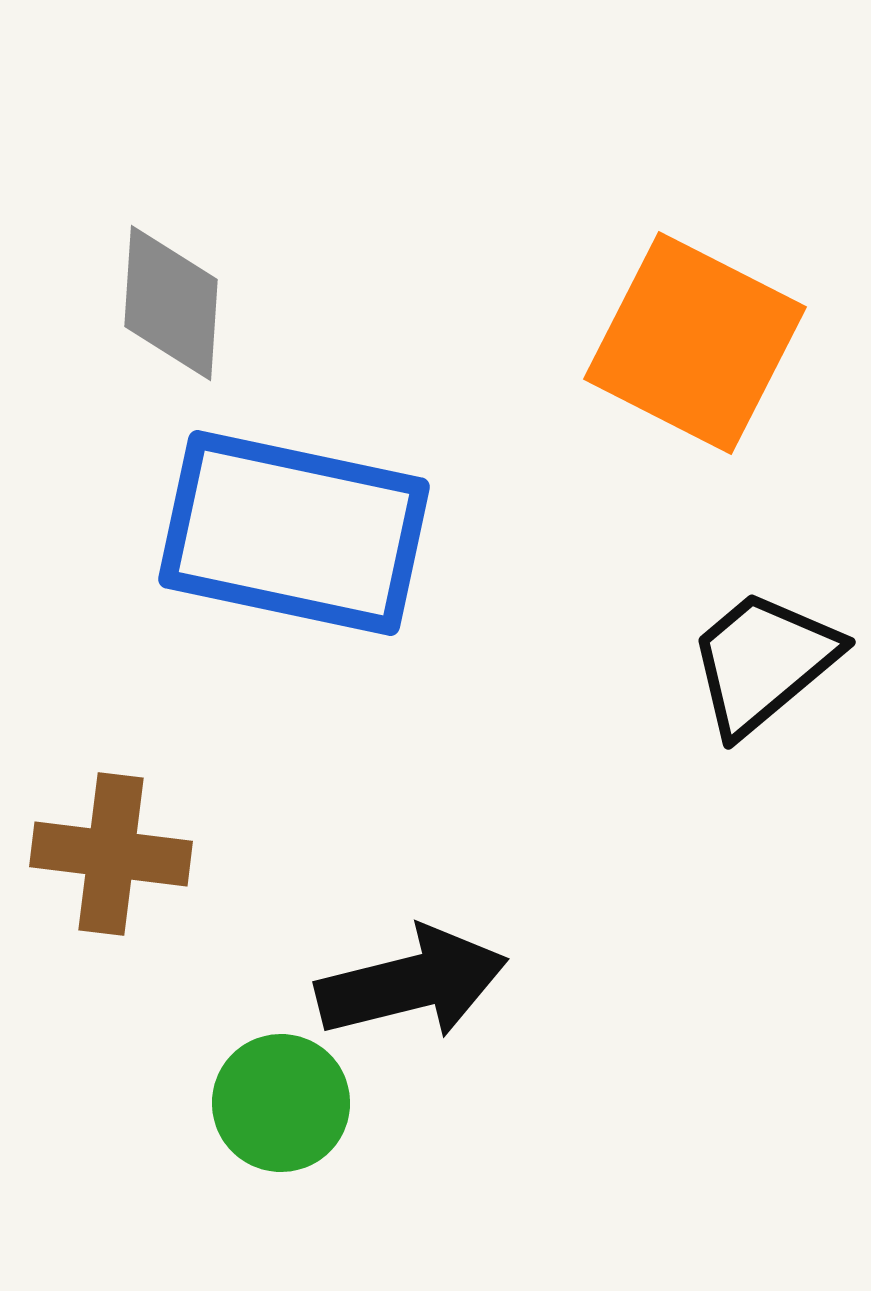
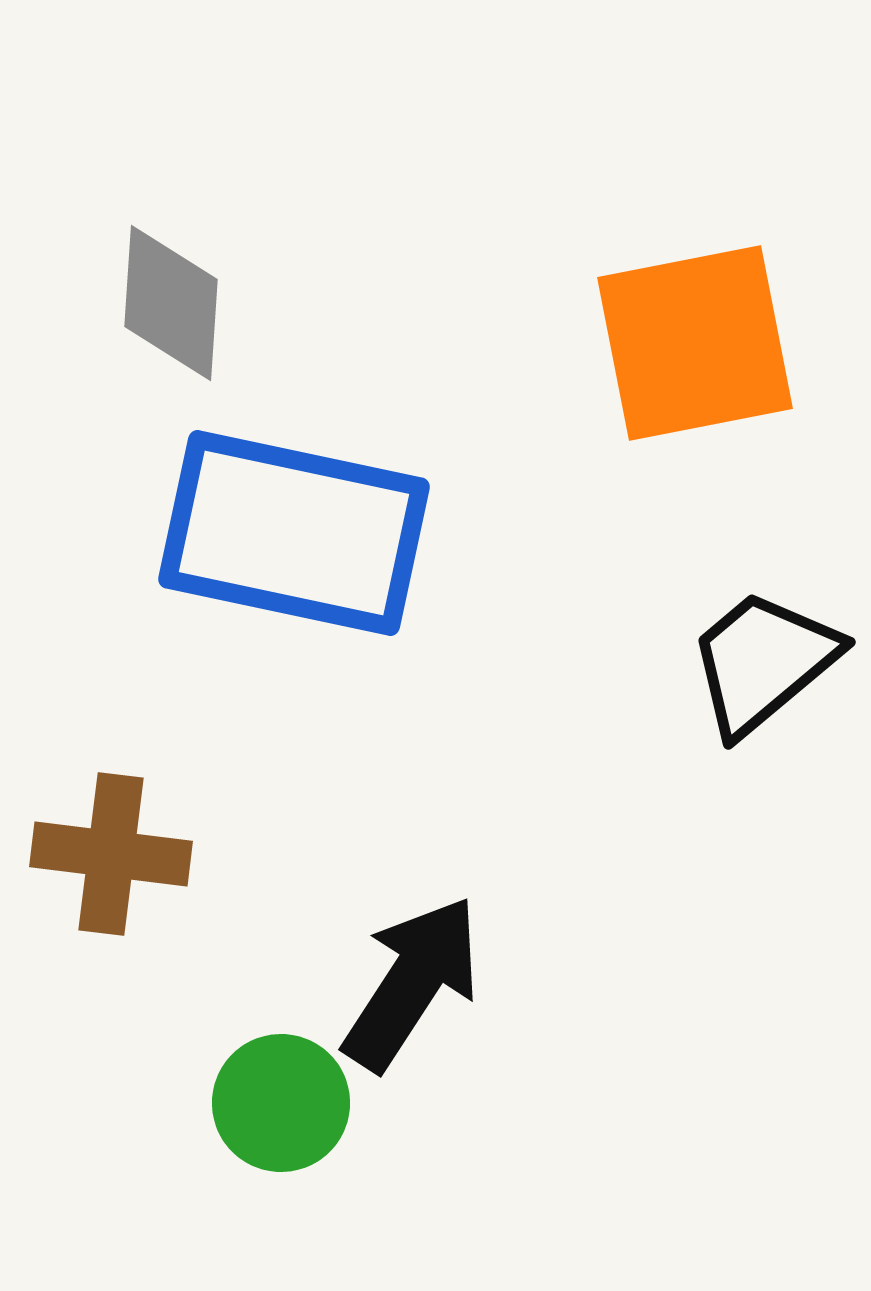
orange square: rotated 38 degrees counterclockwise
black arrow: rotated 43 degrees counterclockwise
